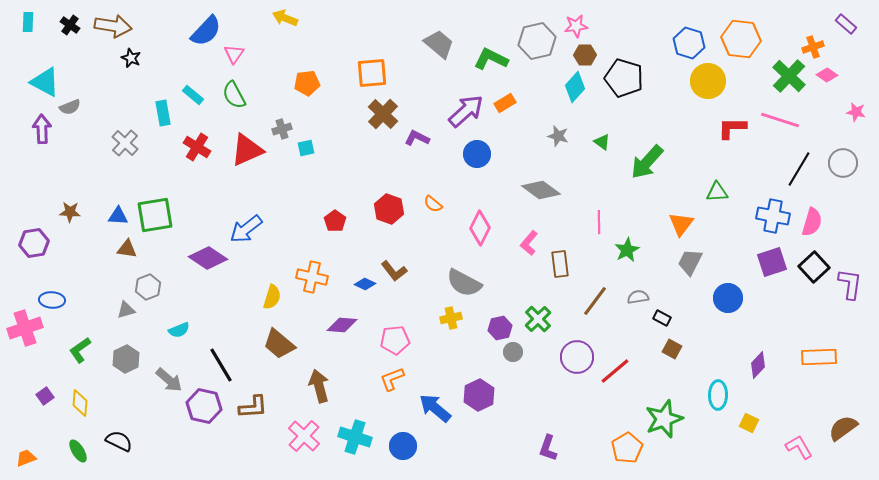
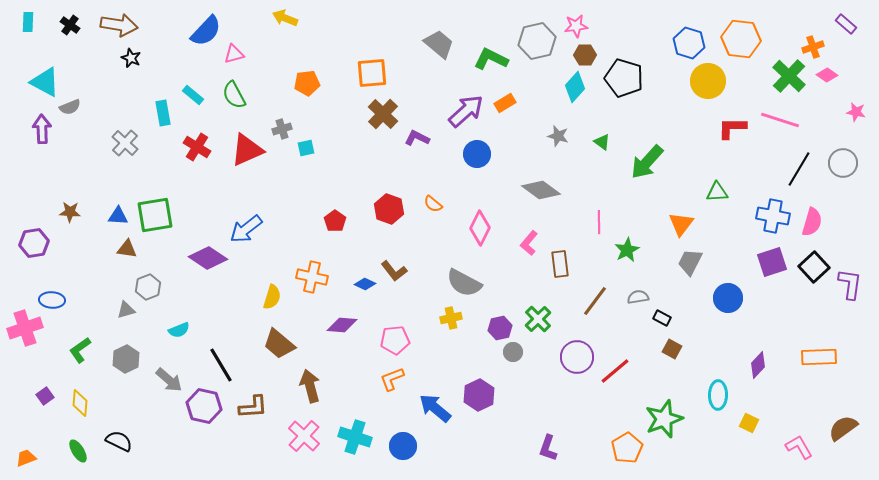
brown arrow at (113, 26): moved 6 px right, 1 px up
pink triangle at (234, 54): rotated 40 degrees clockwise
brown arrow at (319, 386): moved 9 px left
